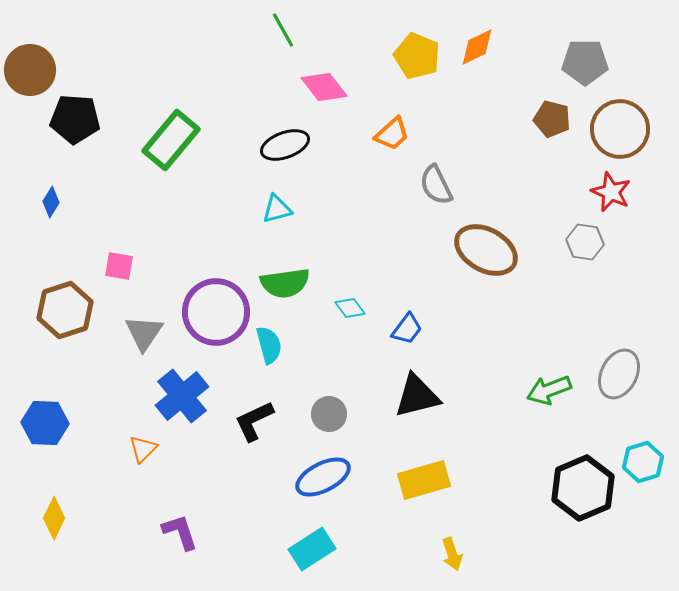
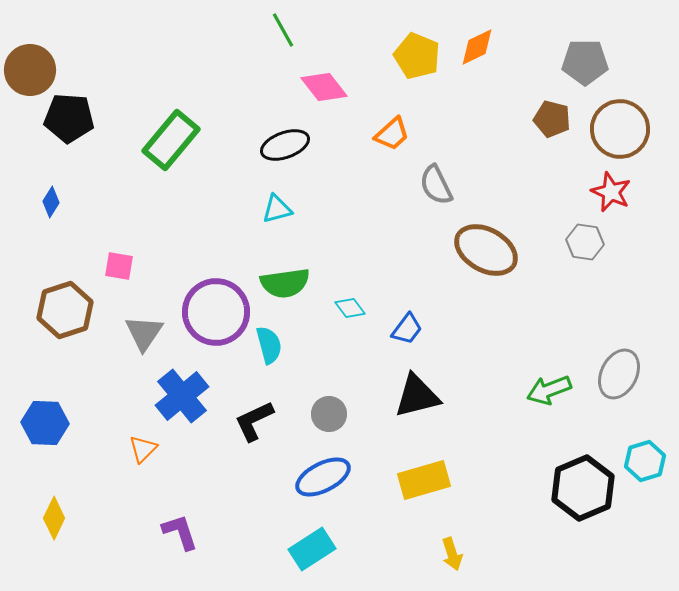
black pentagon at (75, 119): moved 6 px left, 1 px up
cyan hexagon at (643, 462): moved 2 px right, 1 px up
